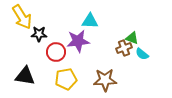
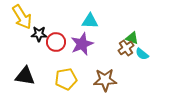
purple star: moved 4 px right, 3 px down; rotated 15 degrees counterclockwise
brown cross: moved 2 px right; rotated 14 degrees counterclockwise
red circle: moved 10 px up
